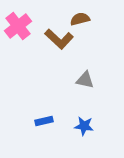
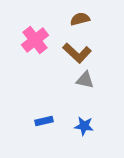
pink cross: moved 17 px right, 14 px down
brown L-shape: moved 18 px right, 14 px down
